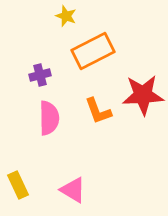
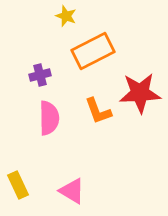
red star: moved 3 px left, 2 px up
pink triangle: moved 1 px left, 1 px down
